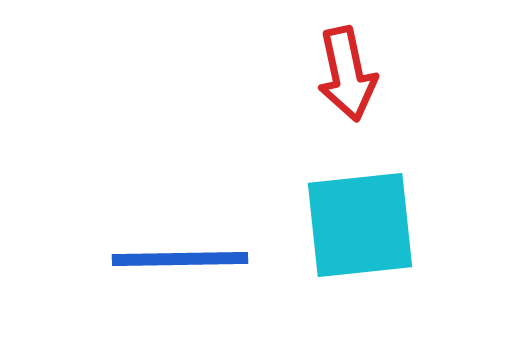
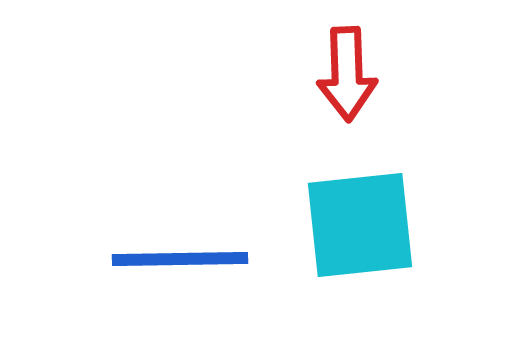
red arrow: rotated 10 degrees clockwise
